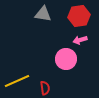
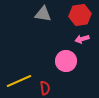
red hexagon: moved 1 px right, 1 px up
pink arrow: moved 2 px right, 1 px up
pink circle: moved 2 px down
yellow line: moved 2 px right
